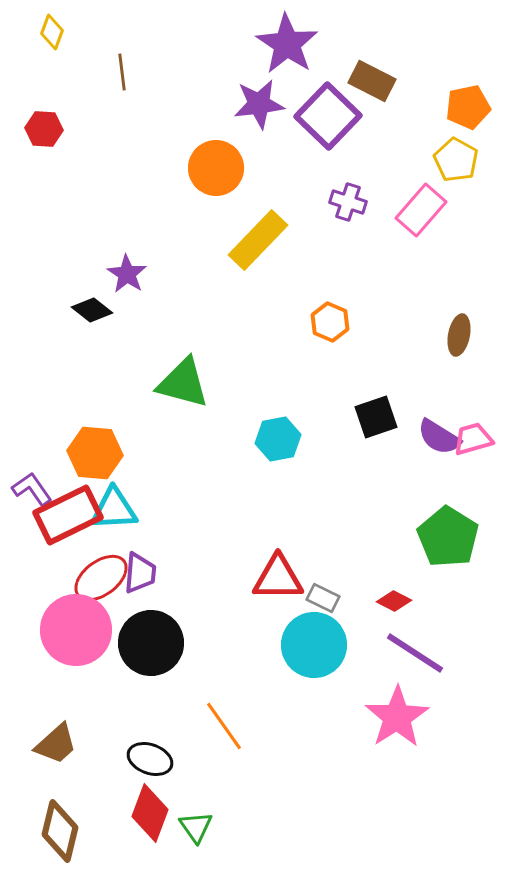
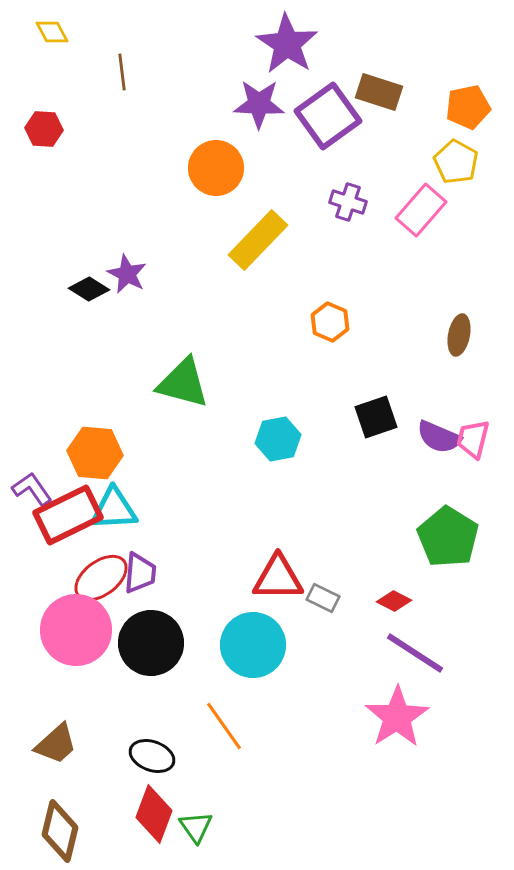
yellow diamond at (52, 32): rotated 48 degrees counterclockwise
brown rectangle at (372, 81): moved 7 px right, 11 px down; rotated 9 degrees counterclockwise
purple star at (259, 104): rotated 9 degrees clockwise
purple square at (328, 116): rotated 10 degrees clockwise
yellow pentagon at (456, 160): moved 2 px down
purple star at (127, 274): rotated 6 degrees counterclockwise
black diamond at (92, 310): moved 3 px left, 21 px up; rotated 6 degrees counterclockwise
purple semicircle at (439, 437): rotated 9 degrees counterclockwise
pink trapezoid at (473, 439): rotated 60 degrees counterclockwise
cyan circle at (314, 645): moved 61 px left
black ellipse at (150, 759): moved 2 px right, 3 px up
red diamond at (150, 813): moved 4 px right, 1 px down
